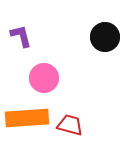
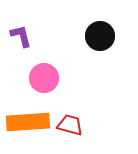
black circle: moved 5 px left, 1 px up
orange rectangle: moved 1 px right, 4 px down
